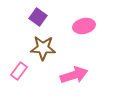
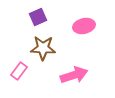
purple square: rotated 30 degrees clockwise
